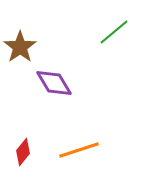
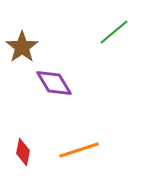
brown star: moved 2 px right
red diamond: rotated 28 degrees counterclockwise
